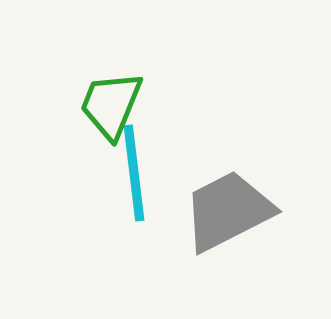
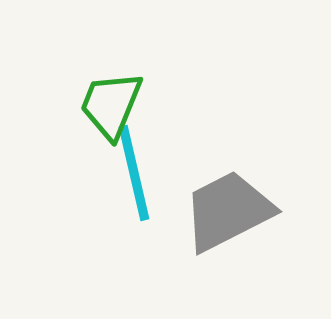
cyan line: rotated 6 degrees counterclockwise
